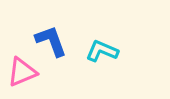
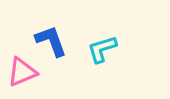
cyan L-shape: moved 2 px up; rotated 40 degrees counterclockwise
